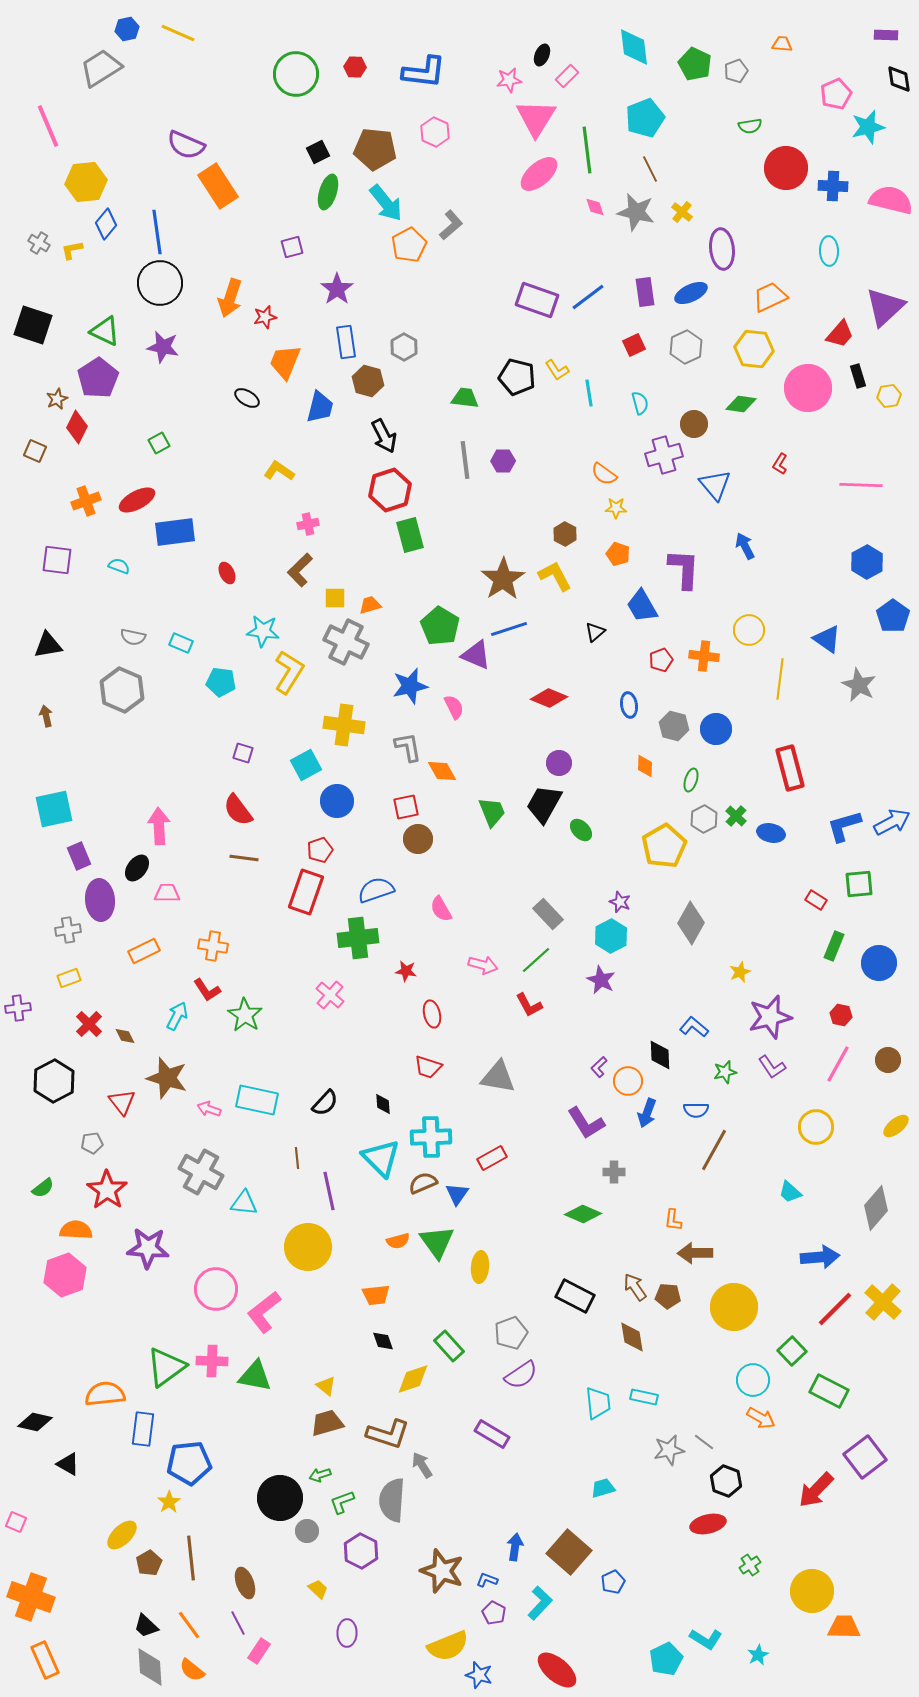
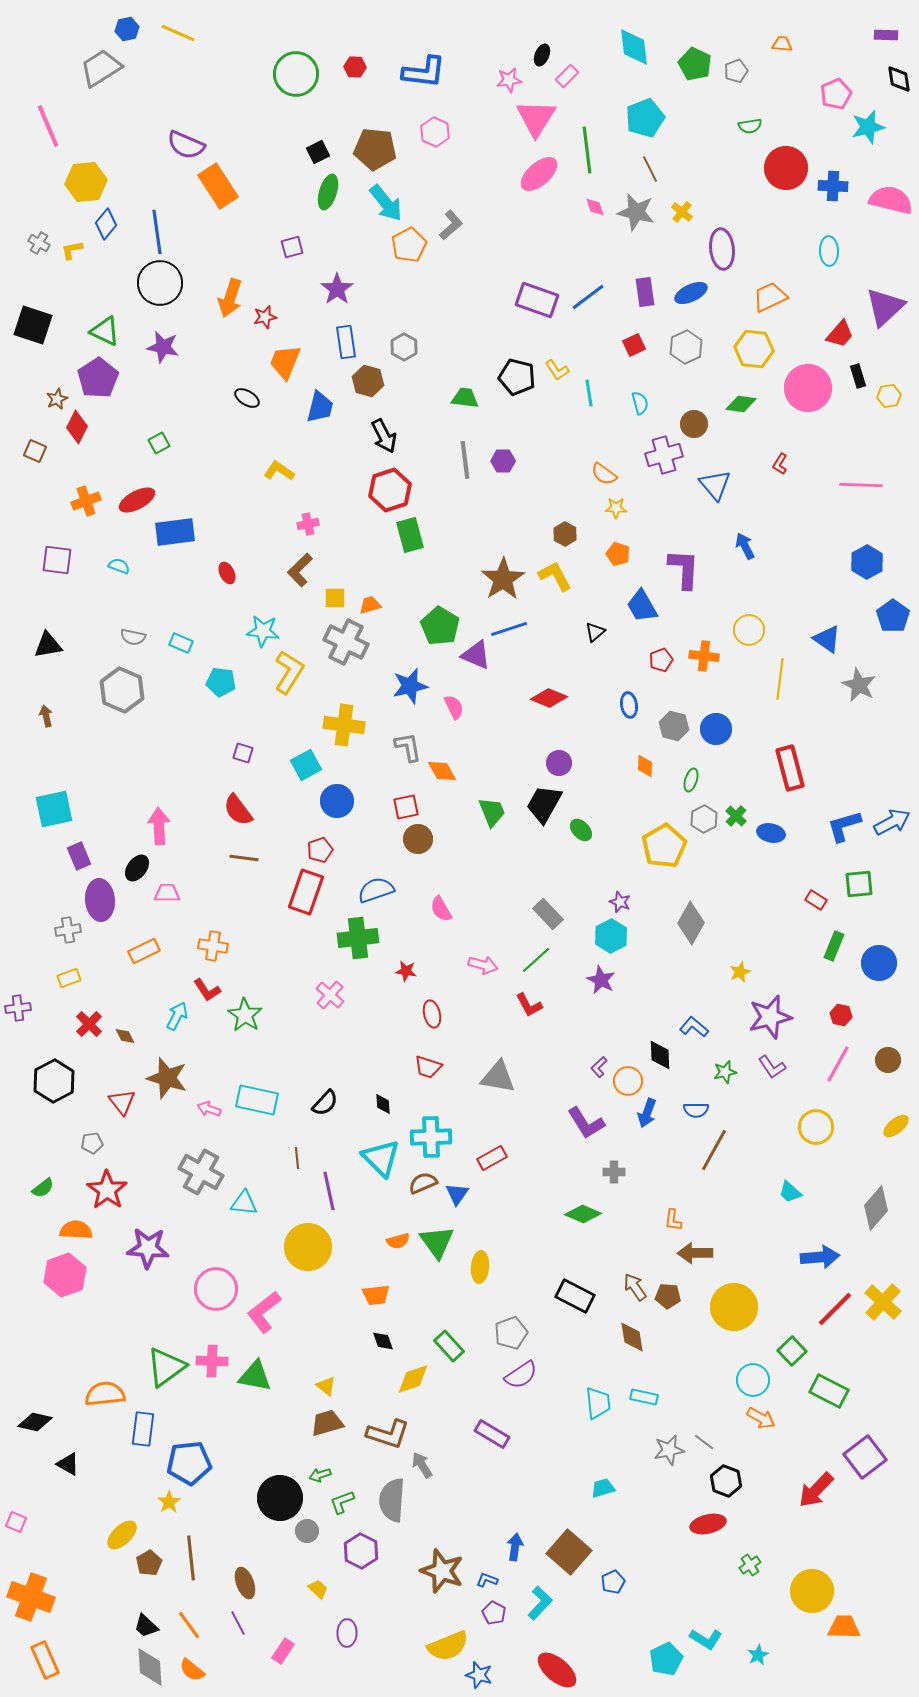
pink rectangle at (259, 1651): moved 24 px right
